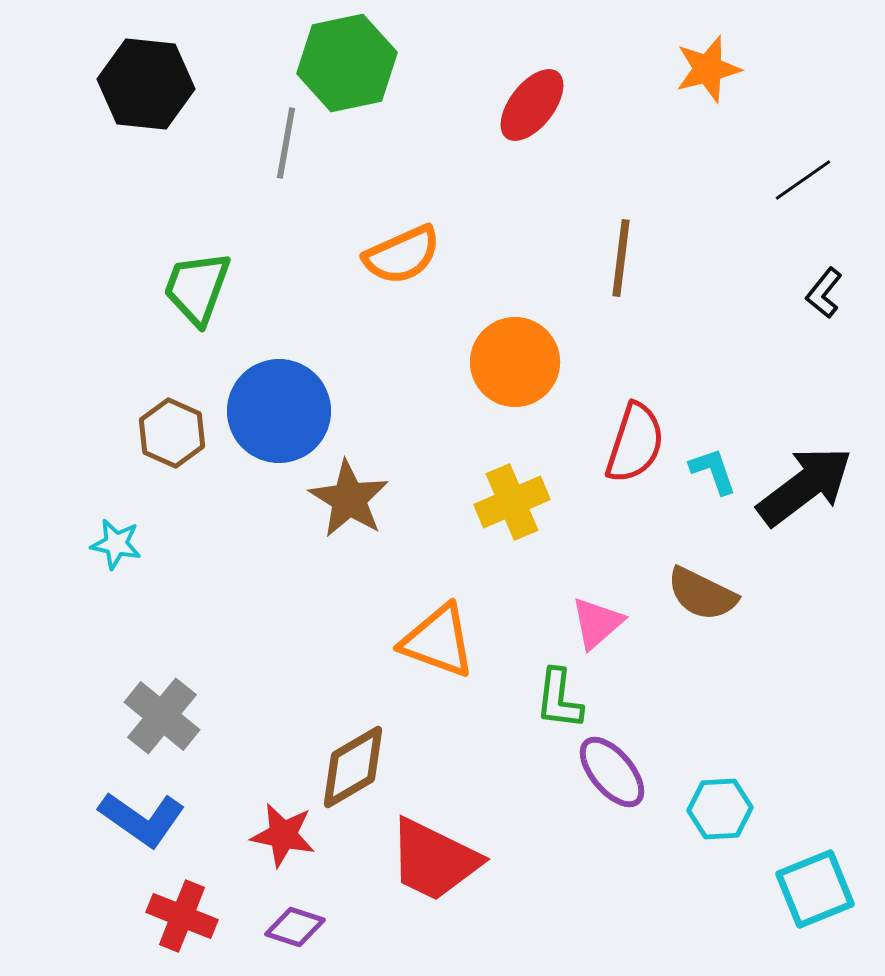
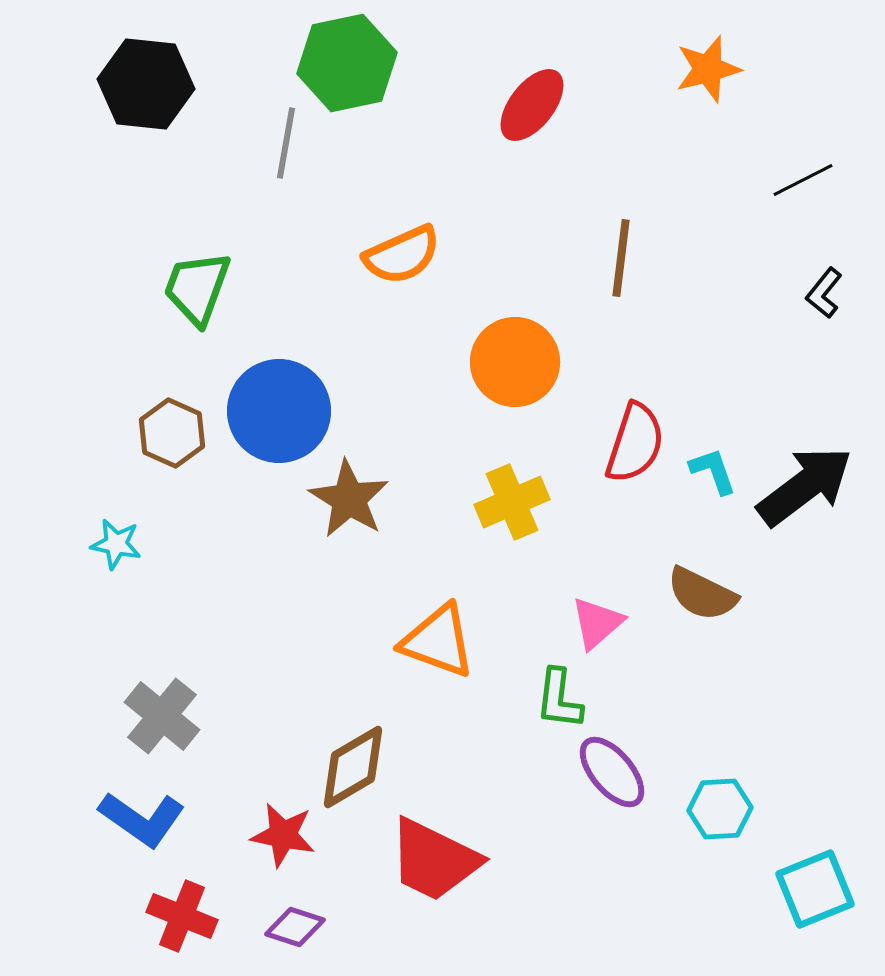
black line: rotated 8 degrees clockwise
